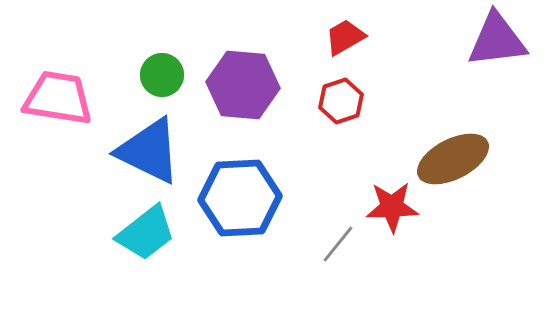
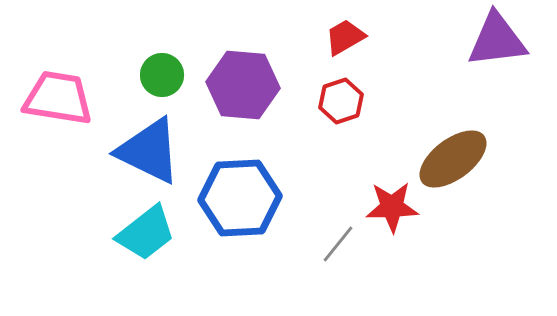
brown ellipse: rotated 10 degrees counterclockwise
